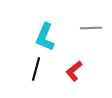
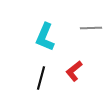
black line: moved 5 px right, 9 px down
